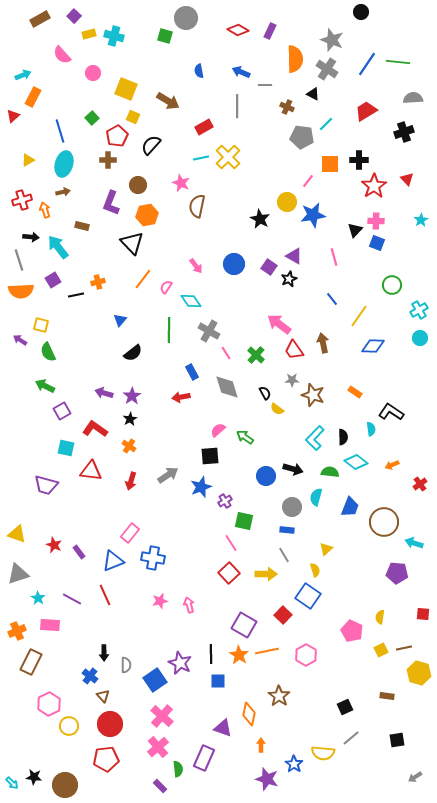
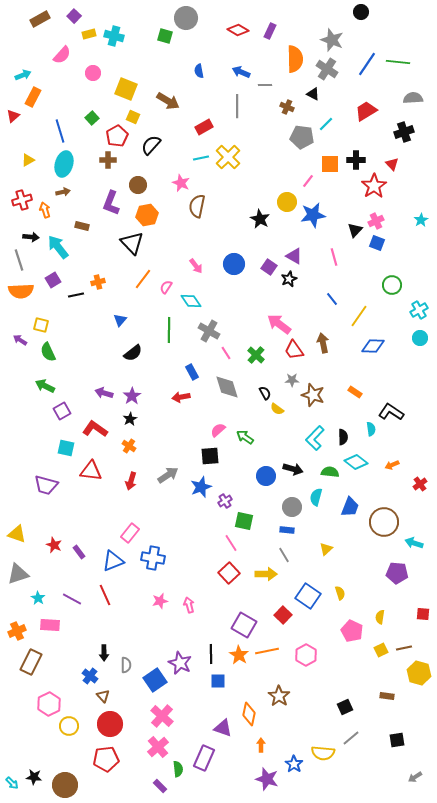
pink semicircle at (62, 55): rotated 96 degrees counterclockwise
black cross at (359, 160): moved 3 px left
red triangle at (407, 179): moved 15 px left, 15 px up
pink cross at (376, 221): rotated 28 degrees counterclockwise
yellow semicircle at (315, 570): moved 25 px right, 23 px down
